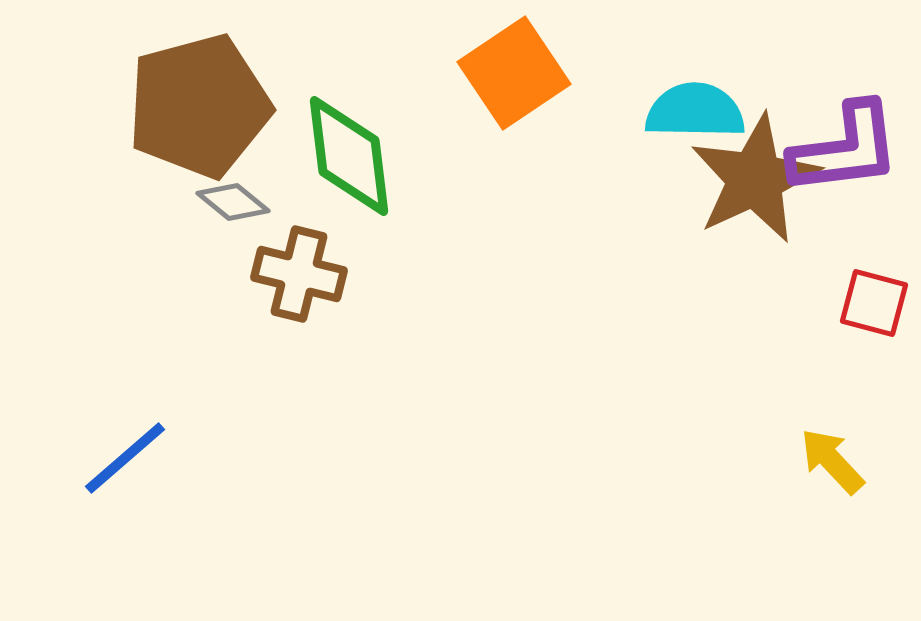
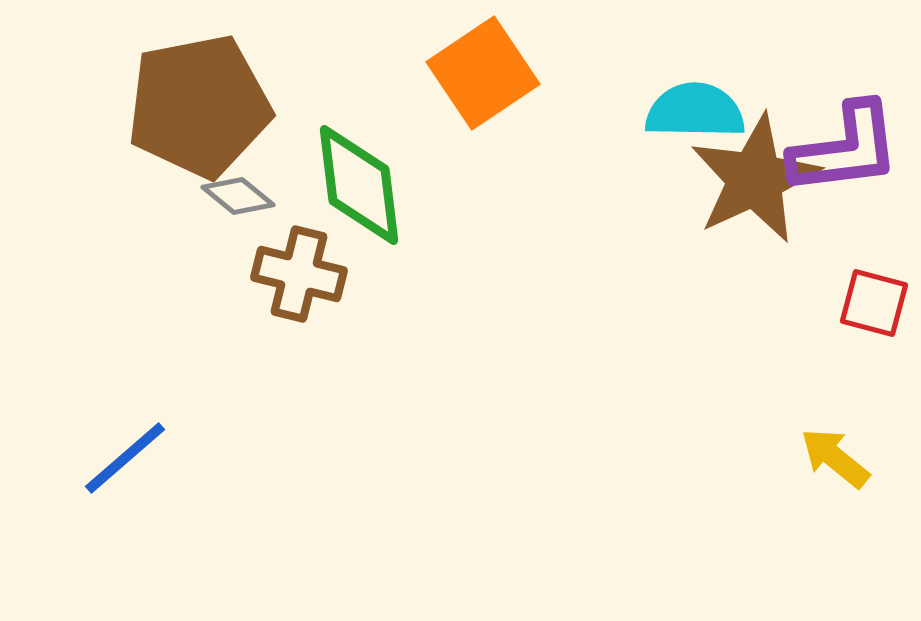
orange square: moved 31 px left
brown pentagon: rotated 4 degrees clockwise
green diamond: moved 10 px right, 29 px down
gray diamond: moved 5 px right, 6 px up
yellow arrow: moved 3 px right, 3 px up; rotated 8 degrees counterclockwise
